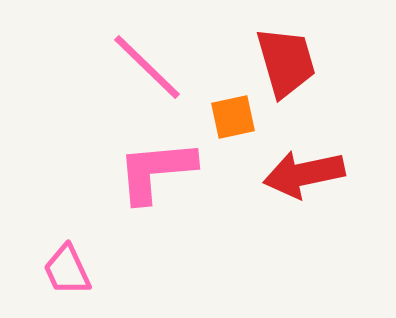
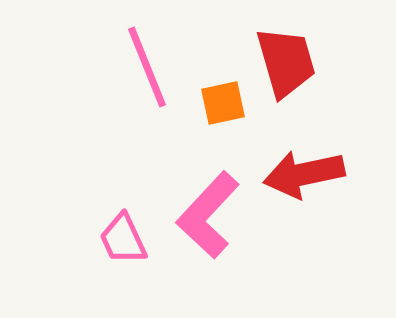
pink line: rotated 24 degrees clockwise
orange square: moved 10 px left, 14 px up
pink L-shape: moved 52 px right, 44 px down; rotated 42 degrees counterclockwise
pink trapezoid: moved 56 px right, 31 px up
